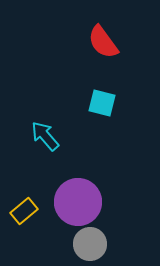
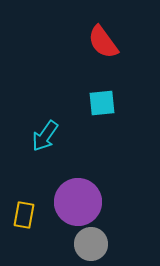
cyan square: rotated 20 degrees counterclockwise
cyan arrow: rotated 104 degrees counterclockwise
yellow rectangle: moved 4 px down; rotated 40 degrees counterclockwise
gray circle: moved 1 px right
